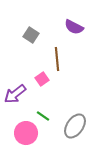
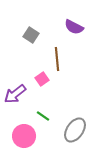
gray ellipse: moved 4 px down
pink circle: moved 2 px left, 3 px down
